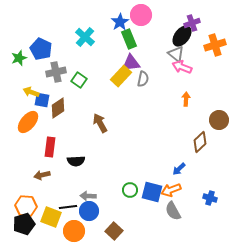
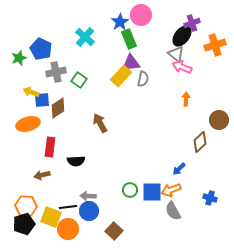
blue square at (42, 100): rotated 14 degrees counterclockwise
orange ellipse at (28, 122): moved 2 px down; rotated 35 degrees clockwise
blue square at (152, 192): rotated 15 degrees counterclockwise
orange circle at (74, 231): moved 6 px left, 2 px up
